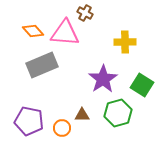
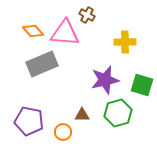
brown cross: moved 2 px right, 2 px down
gray rectangle: moved 1 px up
purple star: moved 2 px right, 1 px down; rotated 20 degrees clockwise
green square: rotated 15 degrees counterclockwise
orange circle: moved 1 px right, 4 px down
